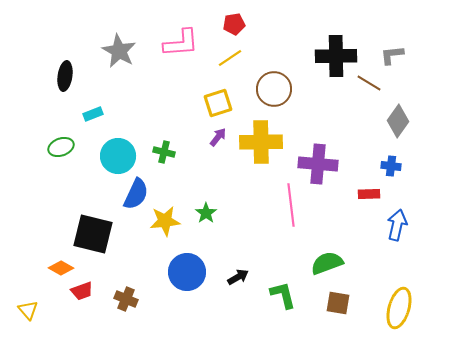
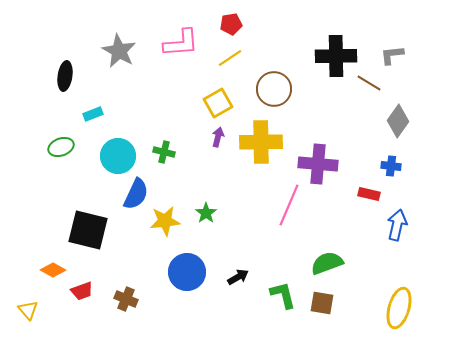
red pentagon: moved 3 px left
yellow square: rotated 12 degrees counterclockwise
purple arrow: rotated 24 degrees counterclockwise
red rectangle: rotated 15 degrees clockwise
pink line: moved 2 px left; rotated 30 degrees clockwise
black square: moved 5 px left, 4 px up
orange diamond: moved 8 px left, 2 px down
brown square: moved 16 px left
